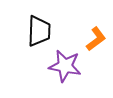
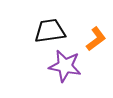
black trapezoid: moved 11 px right; rotated 100 degrees counterclockwise
